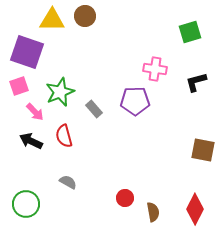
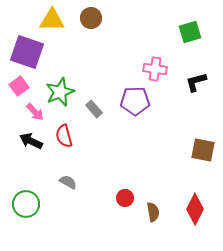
brown circle: moved 6 px right, 2 px down
pink square: rotated 18 degrees counterclockwise
